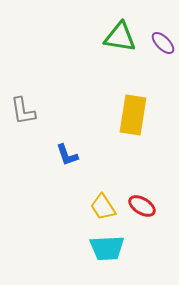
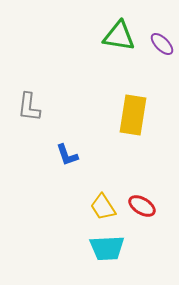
green triangle: moved 1 px left, 1 px up
purple ellipse: moved 1 px left, 1 px down
gray L-shape: moved 6 px right, 4 px up; rotated 16 degrees clockwise
